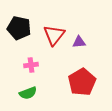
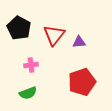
black pentagon: rotated 15 degrees clockwise
red pentagon: rotated 12 degrees clockwise
